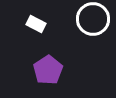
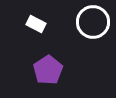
white circle: moved 3 px down
